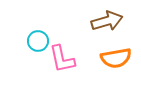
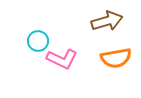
pink L-shape: rotated 52 degrees counterclockwise
